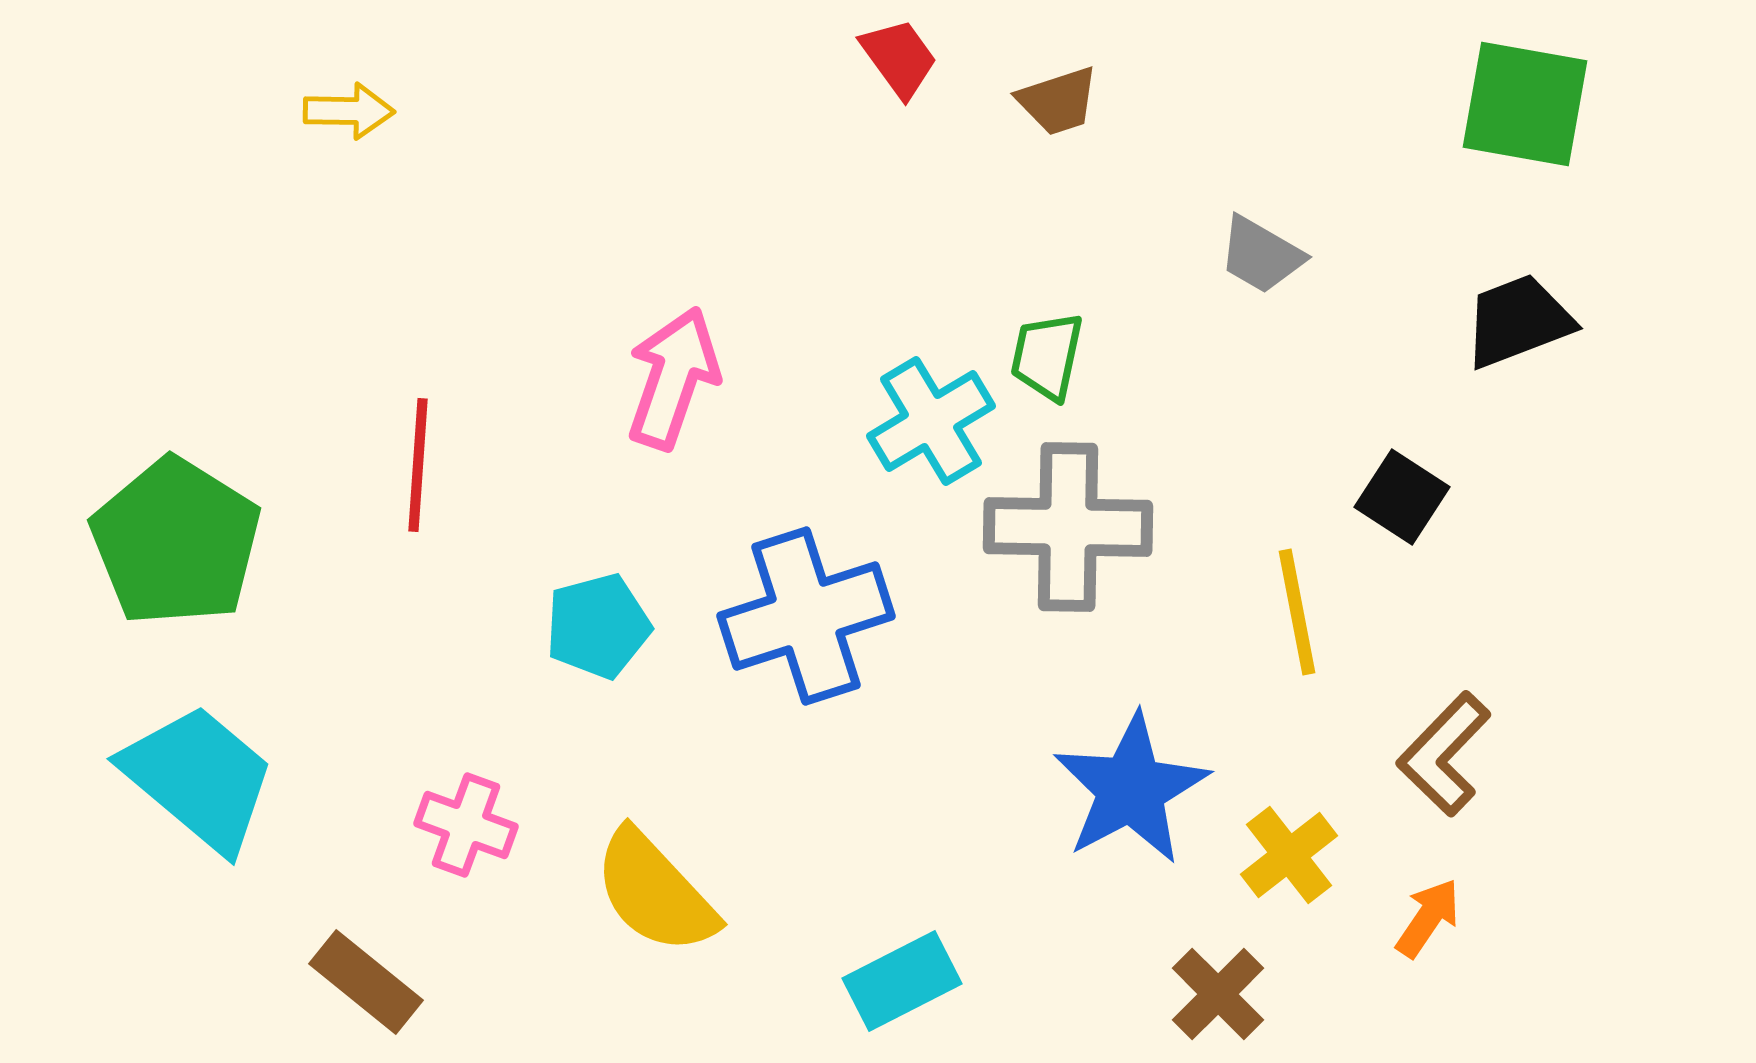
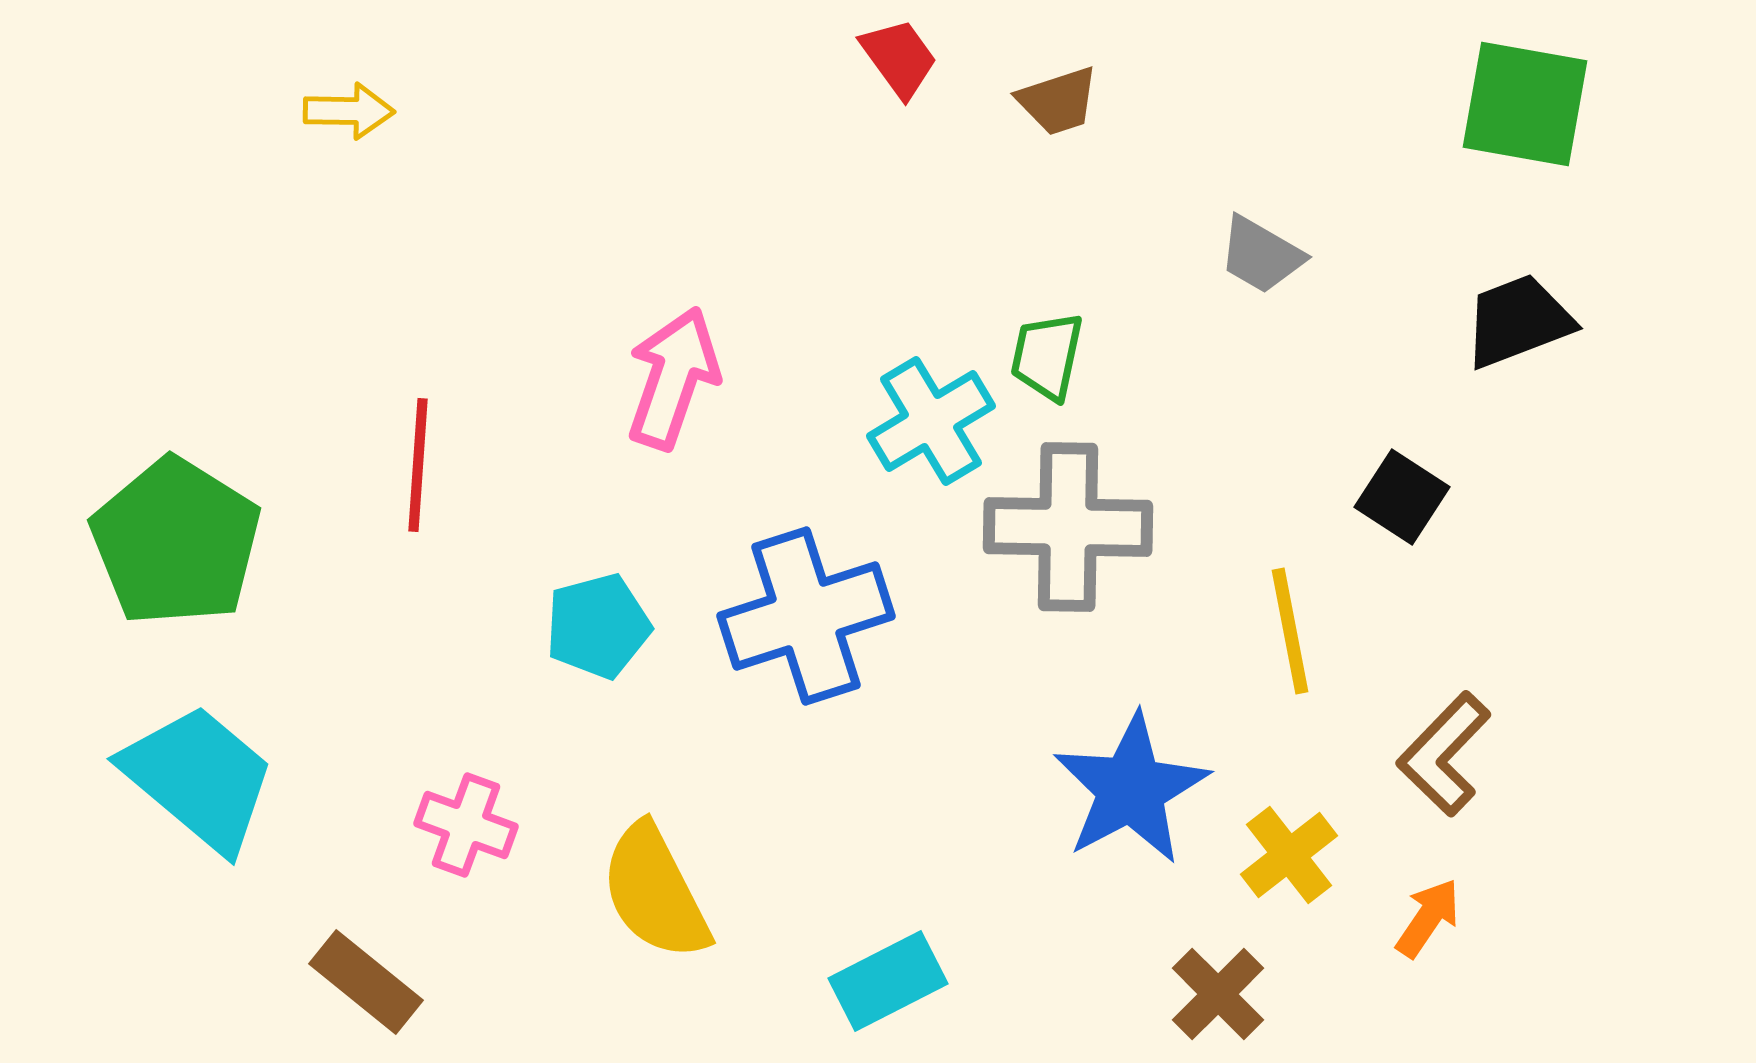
yellow line: moved 7 px left, 19 px down
yellow semicircle: rotated 16 degrees clockwise
cyan rectangle: moved 14 px left
